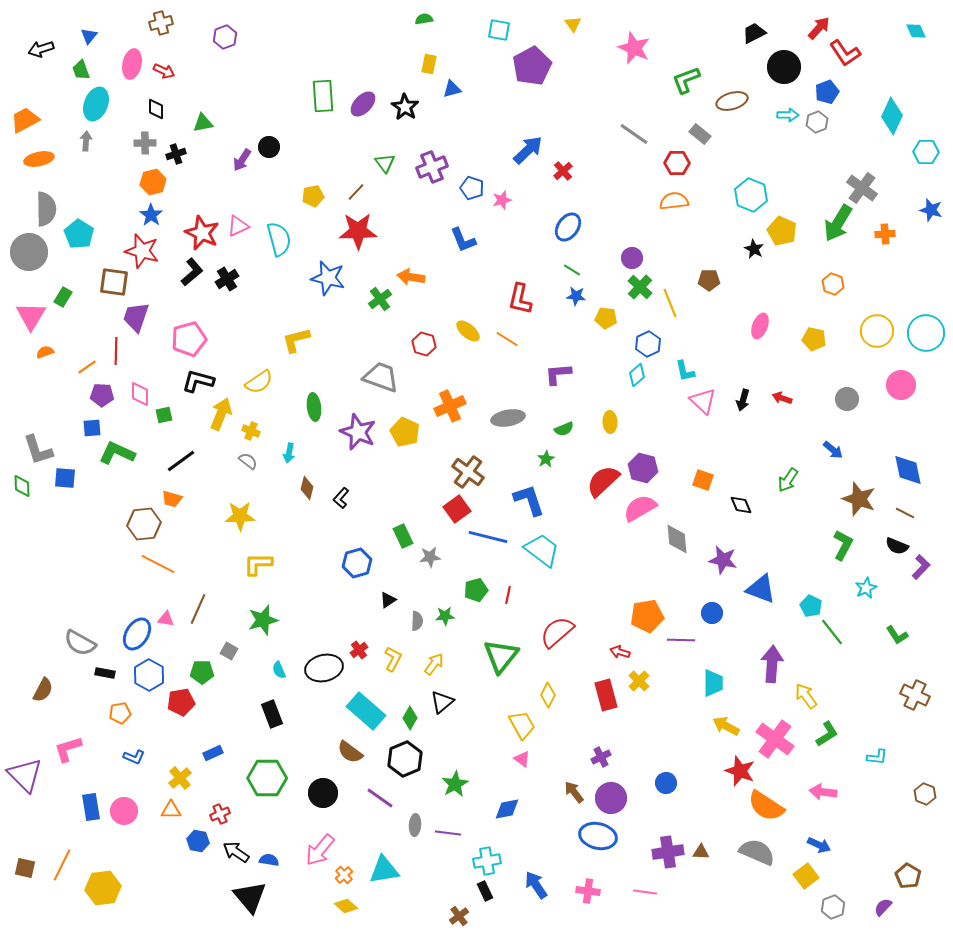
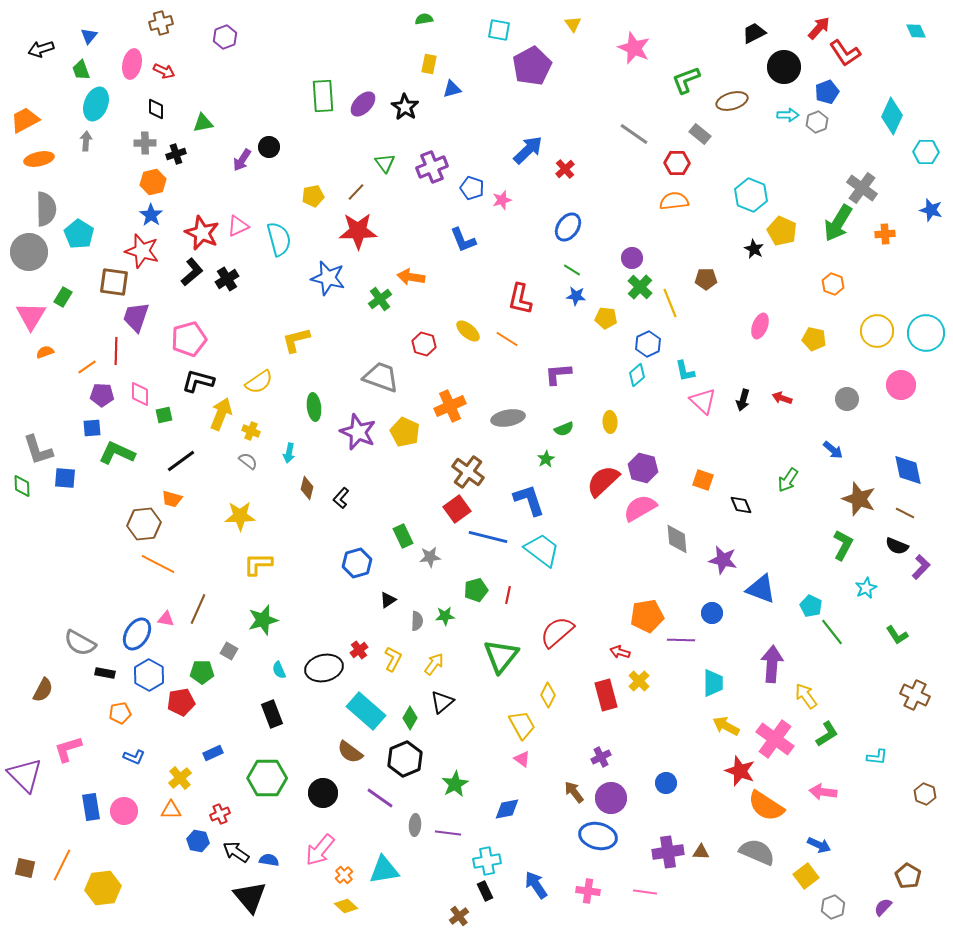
red cross at (563, 171): moved 2 px right, 2 px up
brown pentagon at (709, 280): moved 3 px left, 1 px up
